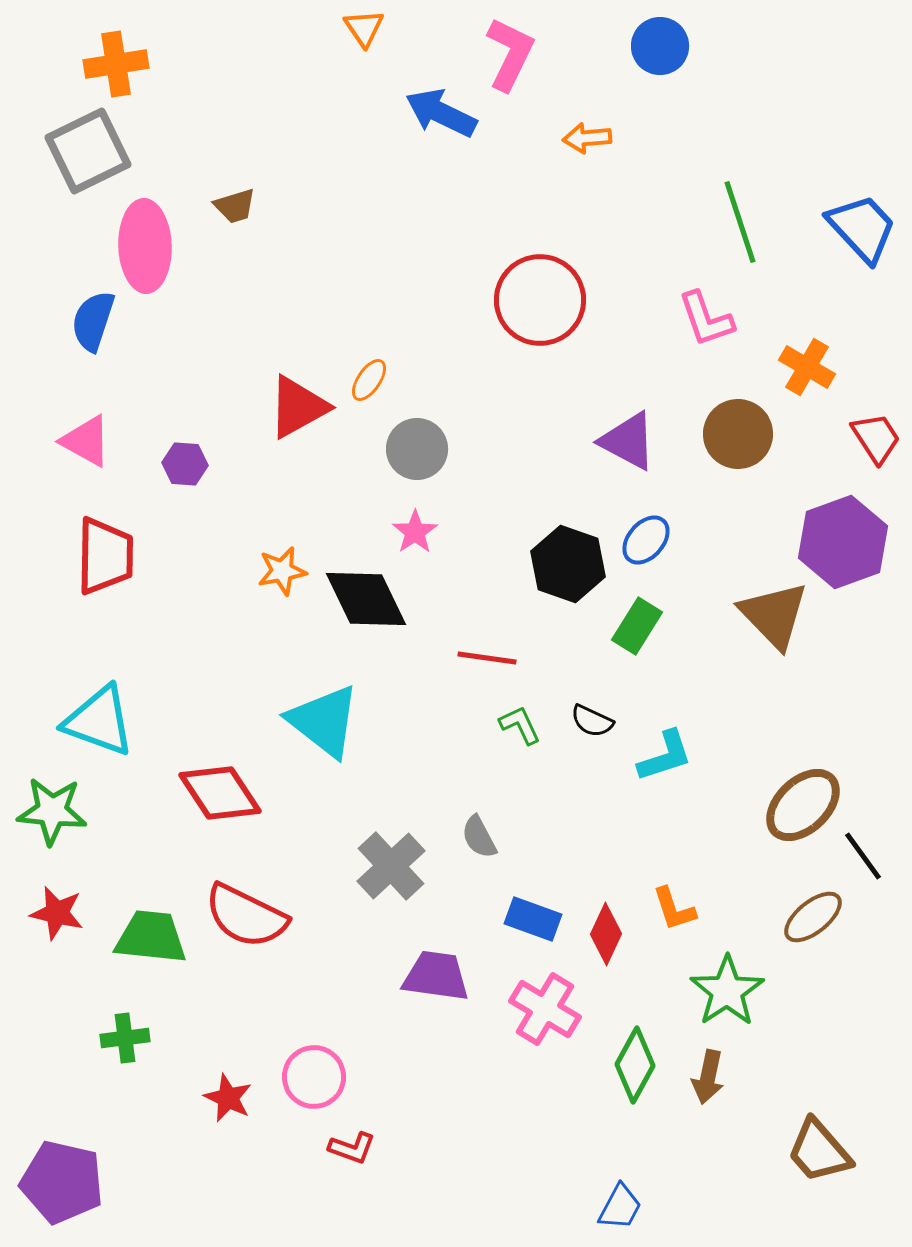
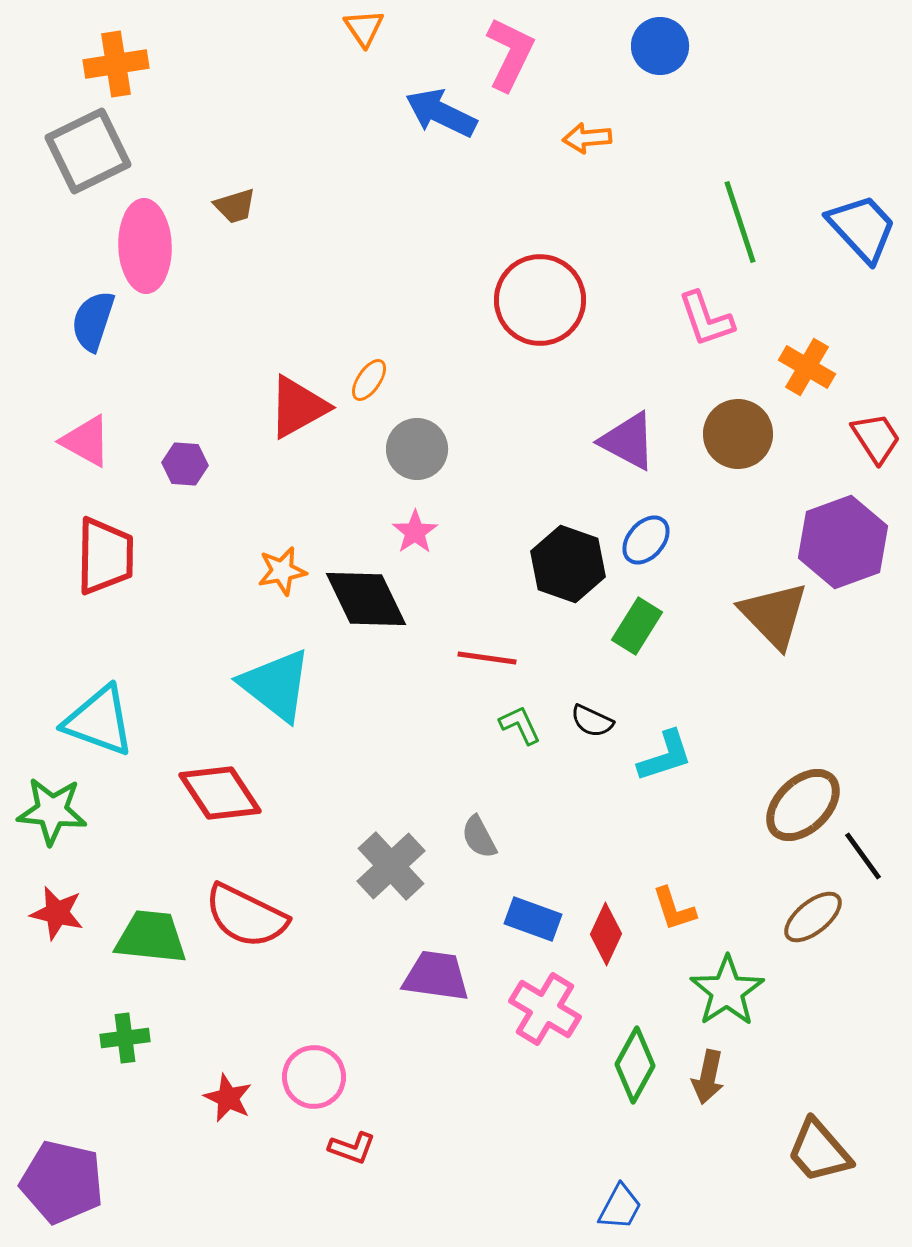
cyan triangle at (324, 721): moved 48 px left, 36 px up
